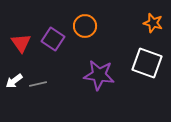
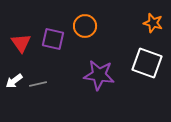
purple square: rotated 20 degrees counterclockwise
